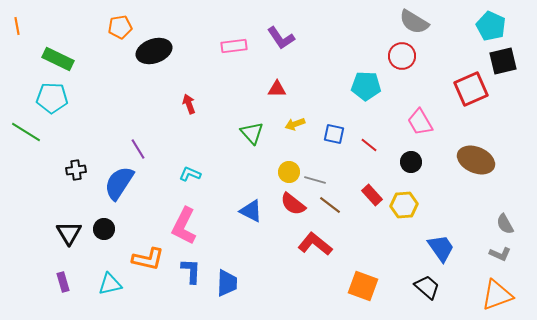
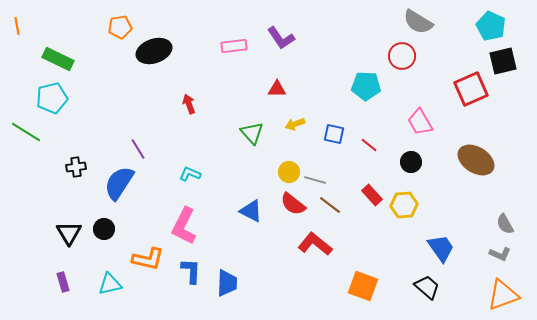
gray semicircle at (414, 22): moved 4 px right
cyan pentagon at (52, 98): rotated 16 degrees counterclockwise
brown ellipse at (476, 160): rotated 9 degrees clockwise
black cross at (76, 170): moved 3 px up
orange triangle at (497, 295): moved 6 px right
